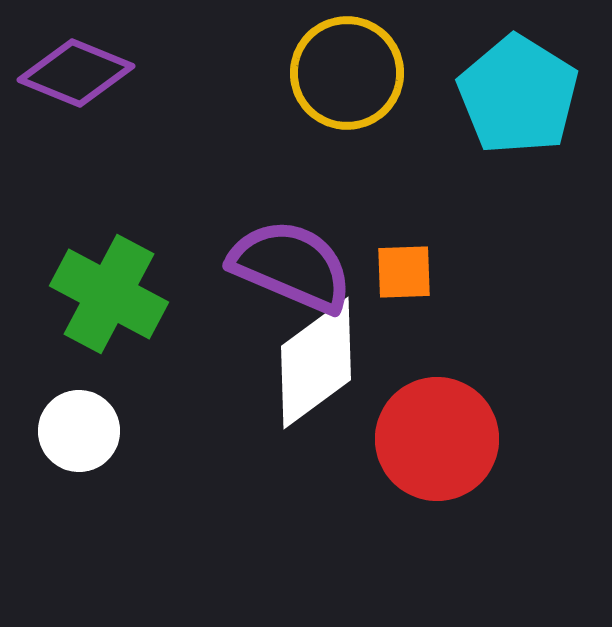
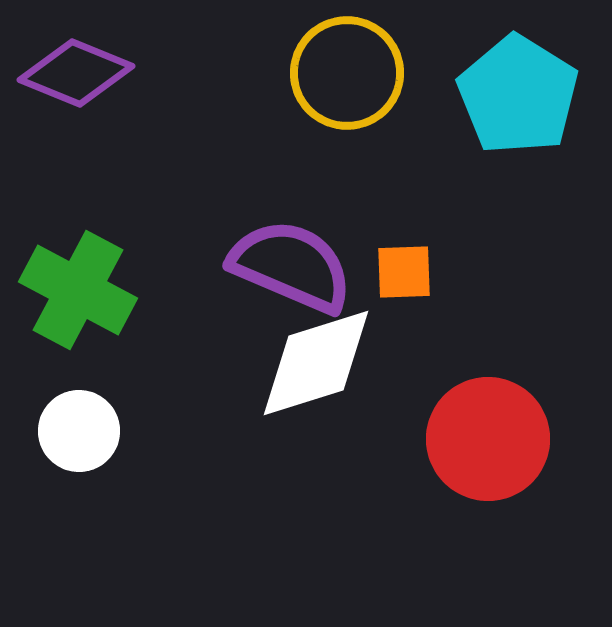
green cross: moved 31 px left, 4 px up
white diamond: rotated 19 degrees clockwise
red circle: moved 51 px right
